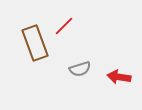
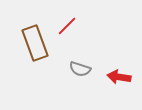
red line: moved 3 px right
gray semicircle: rotated 35 degrees clockwise
